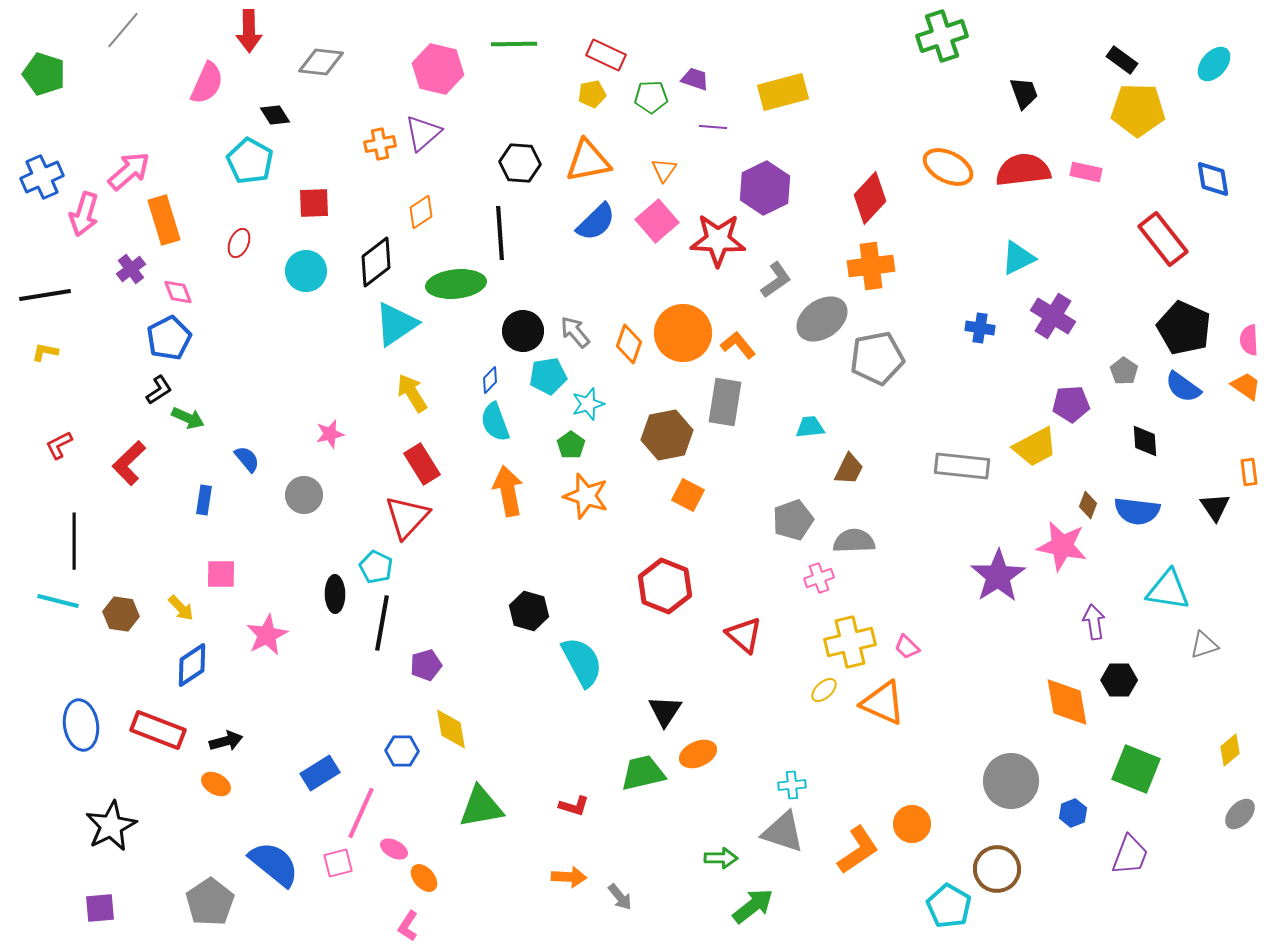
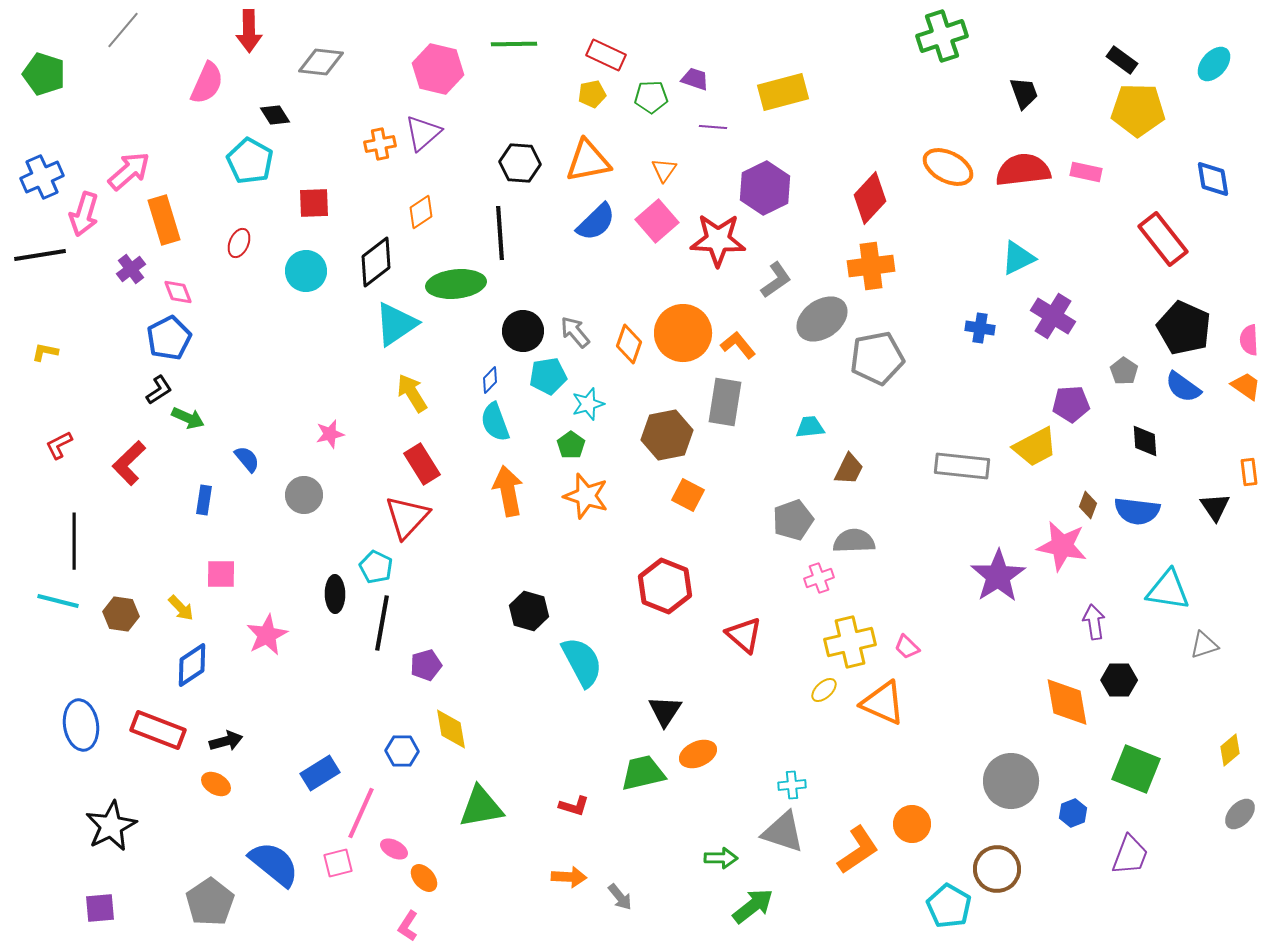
black line at (45, 295): moved 5 px left, 40 px up
